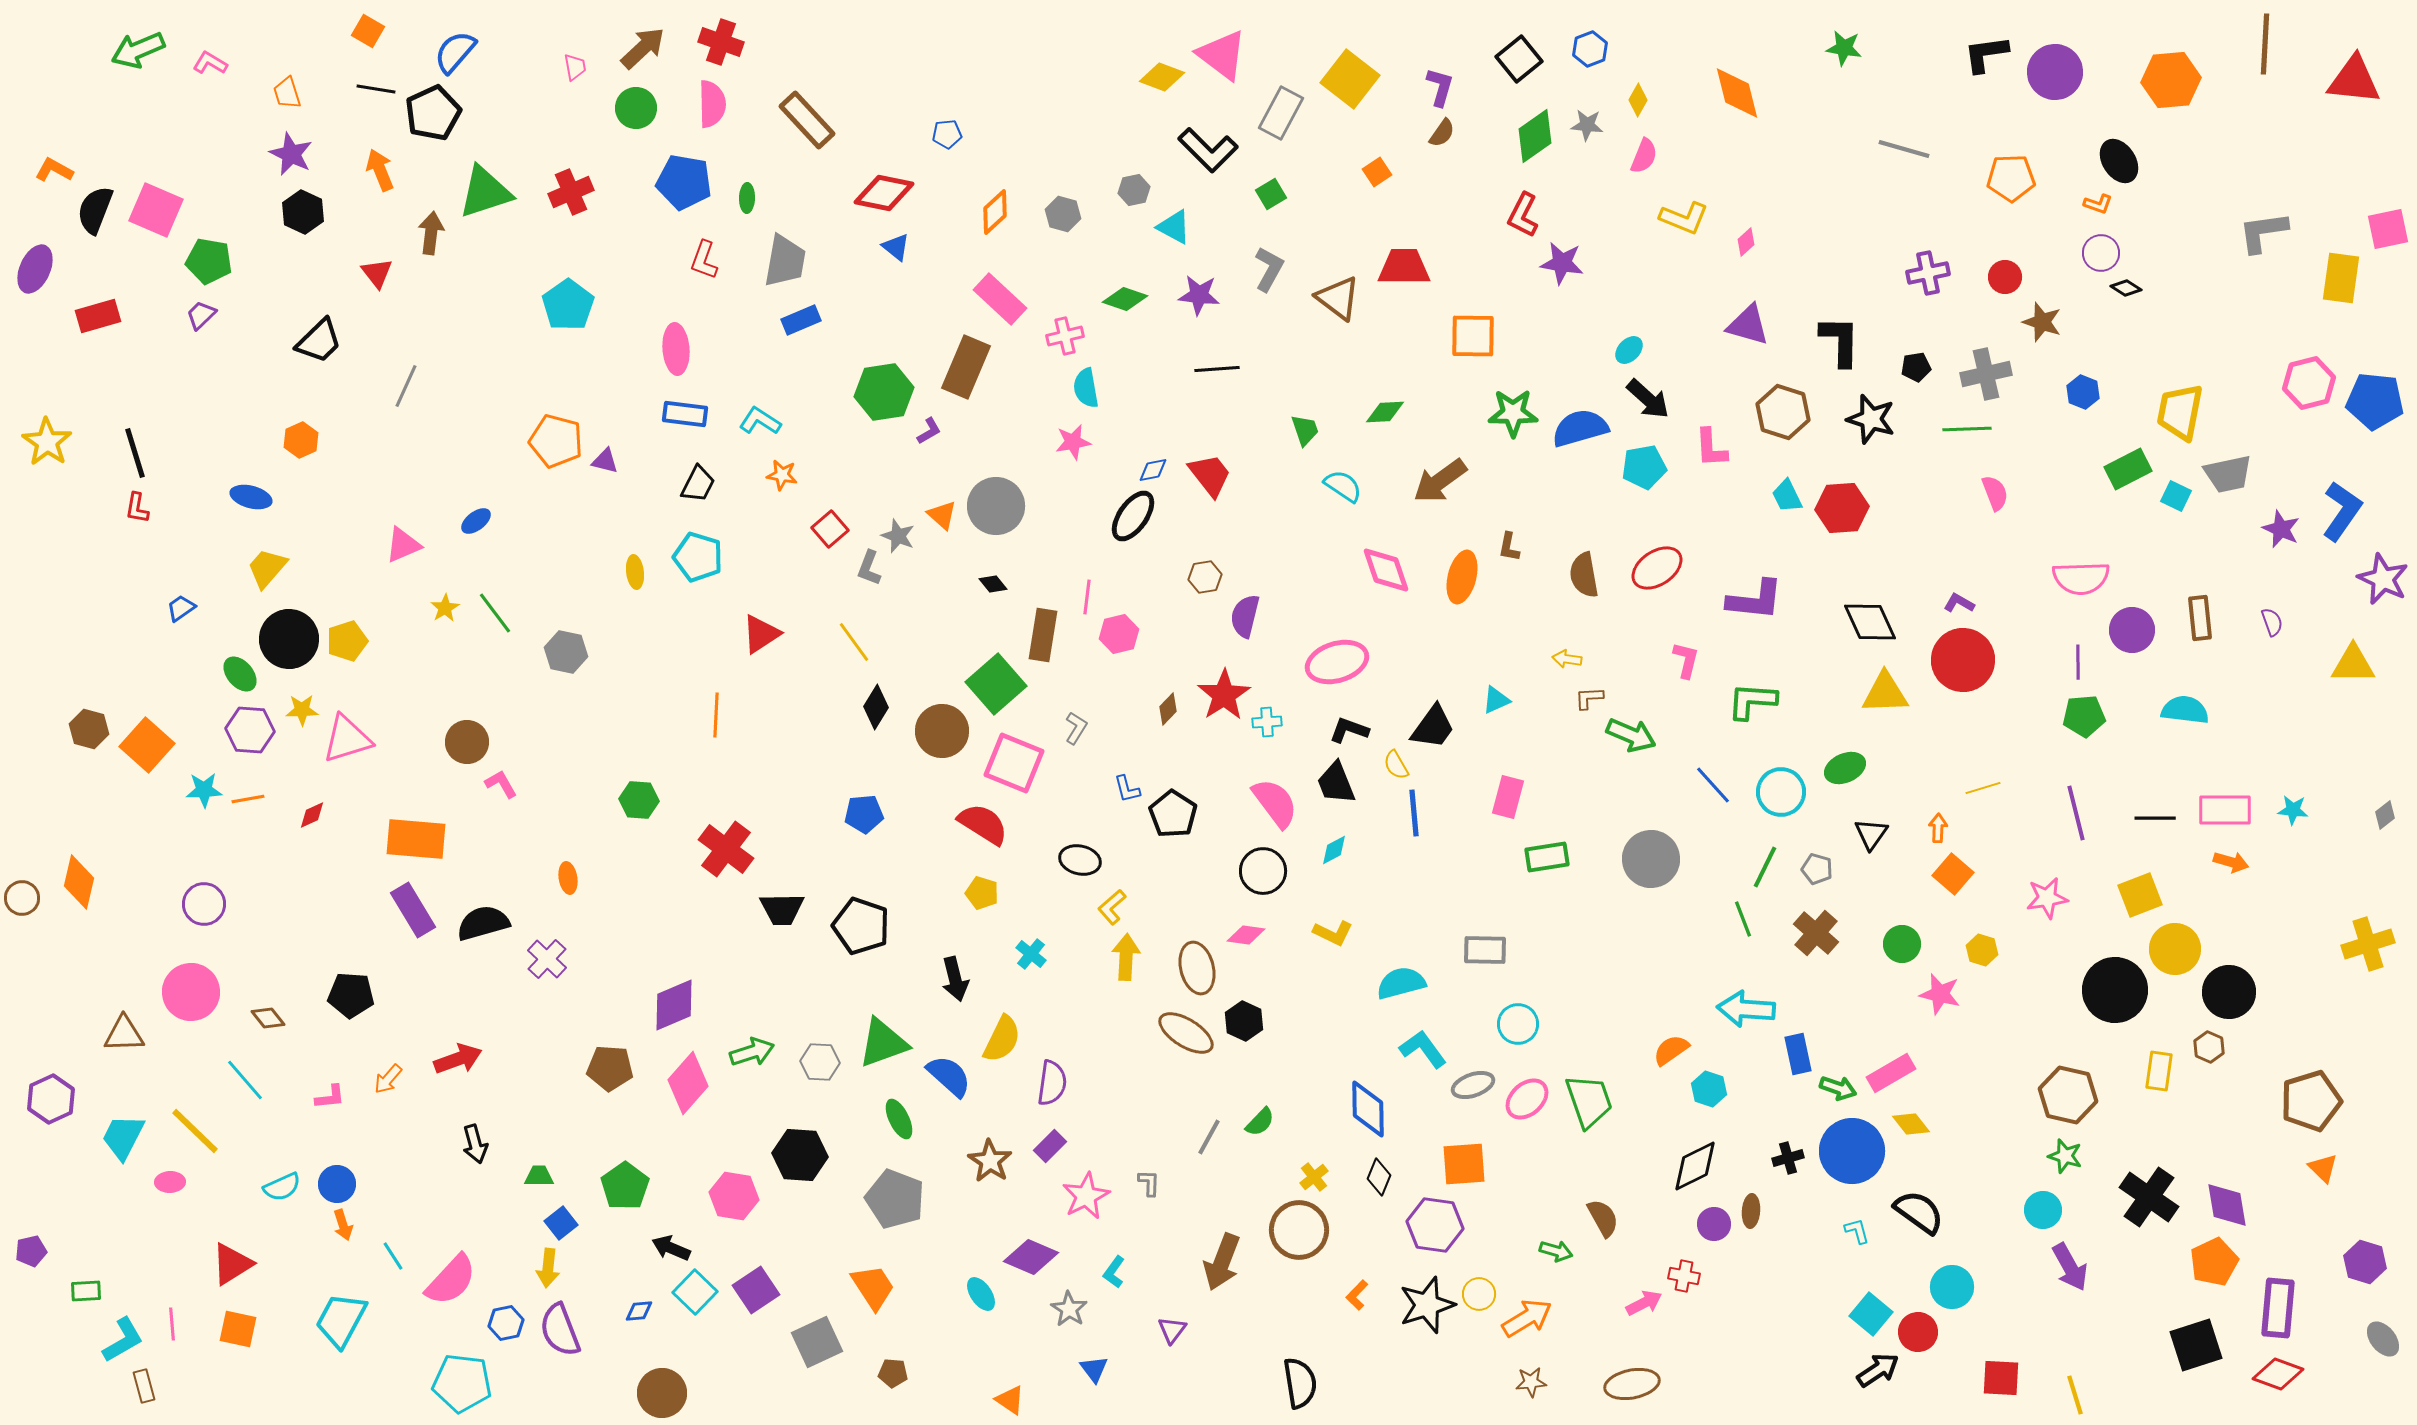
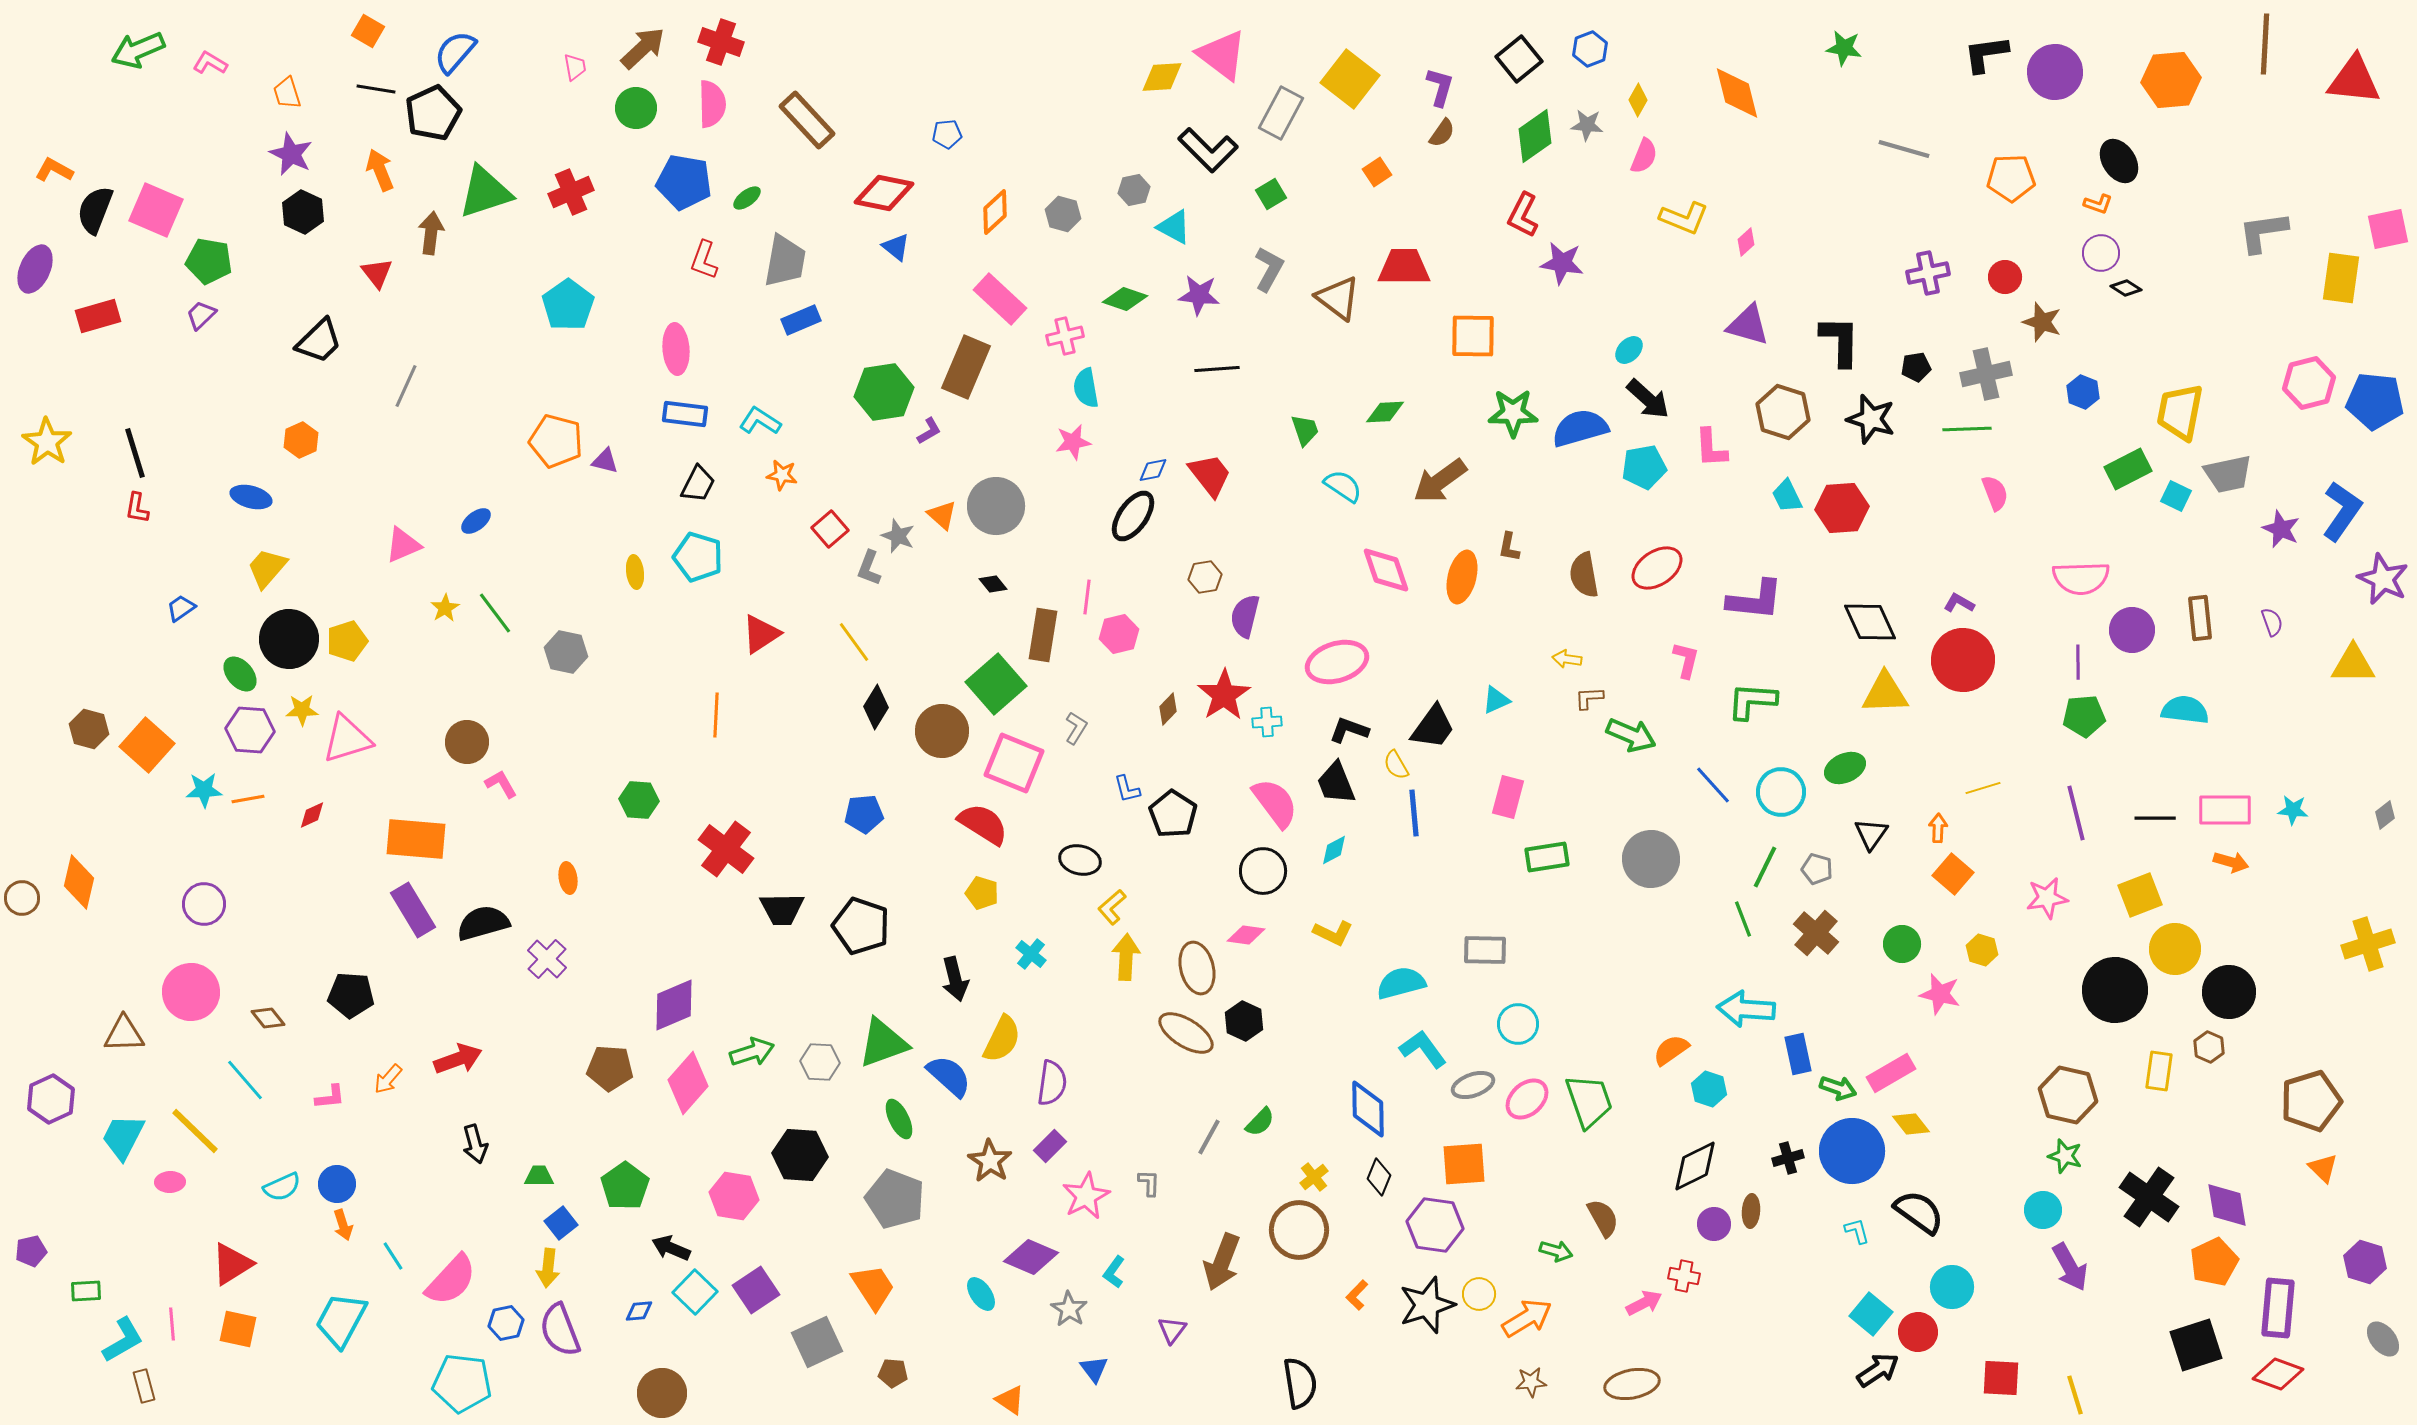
yellow diamond at (1162, 77): rotated 24 degrees counterclockwise
green ellipse at (747, 198): rotated 52 degrees clockwise
